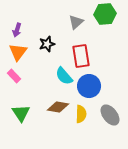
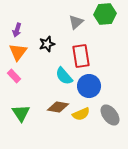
yellow semicircle: rotated 66 degrees clockwise
